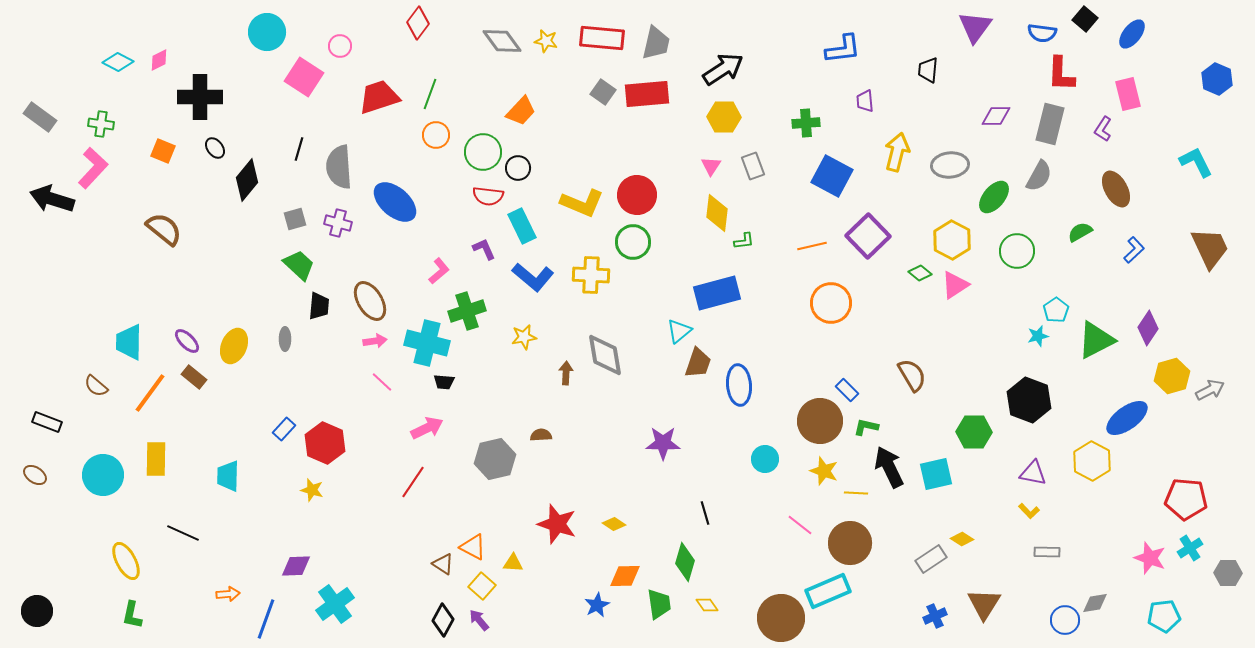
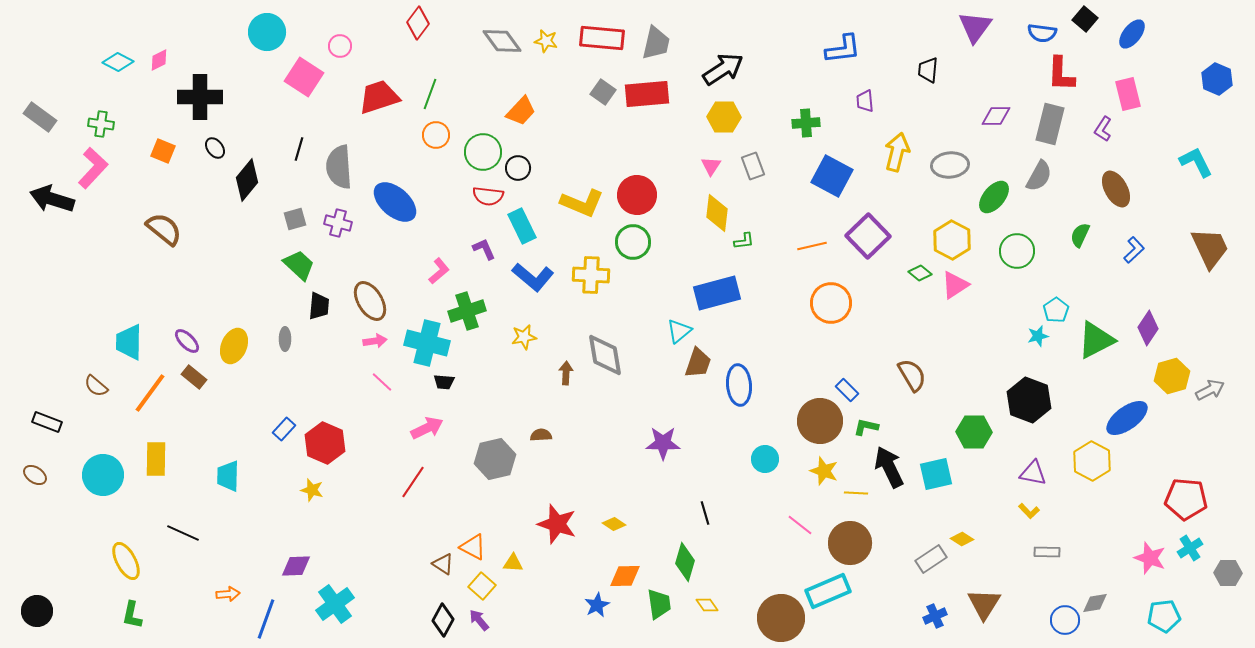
green semicircle at (1080, 232): moved 3 px down; rotated 35 degrees counterclockwise
